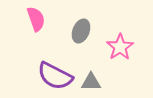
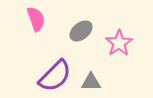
gray ellipse: rotated 30 degrees clockwise
pink star: moved 1 px left, 4 px up
purple semicircle: rotated 72 degrees counterclockwise
